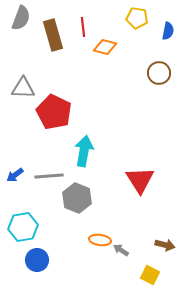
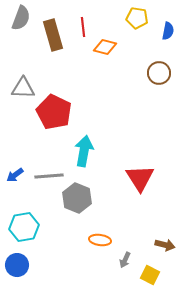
red triangle: moved 2 px up
cyan hexagon: moved 1 px right
gray arrow: moved 4 px right, 10 px down; rotated 98 degrees counterclockwise
blue circle: moved 20 px left, 5 px down
